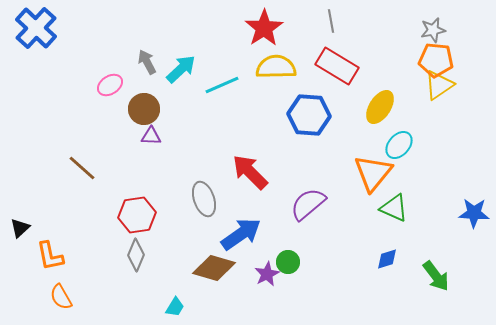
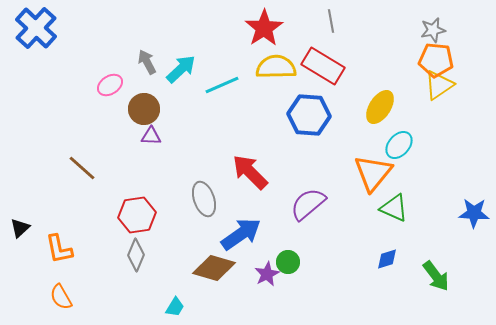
red rectangle: moved 14 px left
orange L-shape: moved 9 px right, 7 px up
